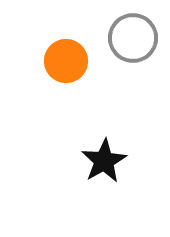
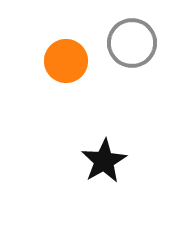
gray circle: moved 1 px left, 5 px down
